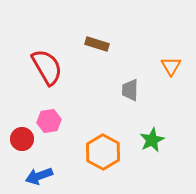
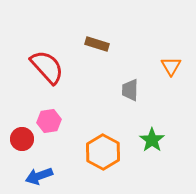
red semicircle: rotated 12 degrees counterclockwise
green star: rotated 10 degrees counterclockwise
